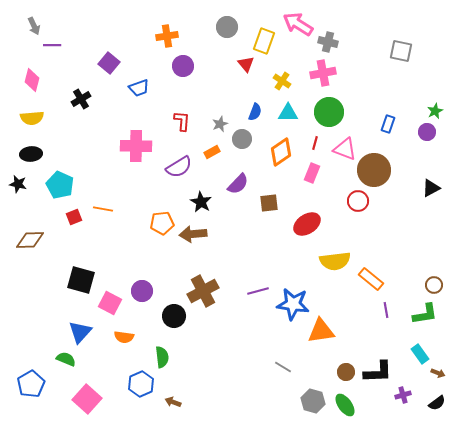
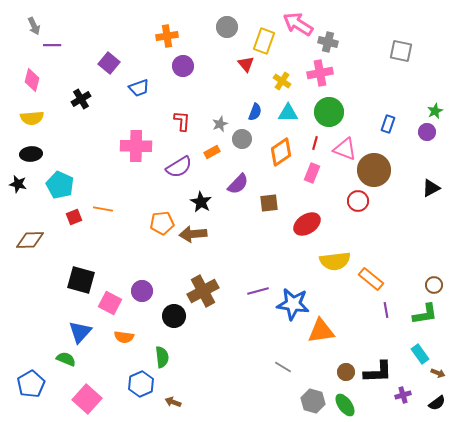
pink cross at (323, 73): moved 3 px left
